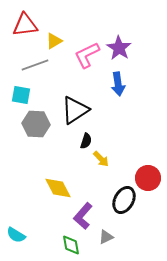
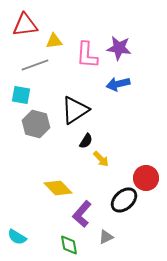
yellow triangle: rotated 24 degrees clockwise
purple star: rotated 25 degrees counterclockwise
pink L-shape: rotated 60 degrees counterclockwise
blue arrow: rotated 85 degrees clockwise
gray hexagon: rotated 12 degrees clockwise
black semicircle: rotated 14 degrees clockwise
red circle: moved 2 px left
yellow diamond: rotated 16 degrees counterclockwise
black ellipse: rotated 20 degrees clockwise
purple L-shape: moved 1 px left, 2 px up
cyan semicircle: moved 1 px right, 2 px down
green diamond: moved 2 px left
